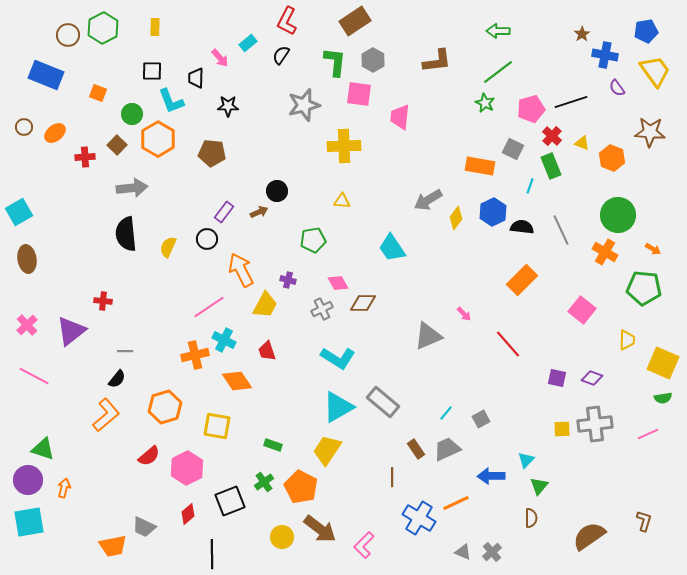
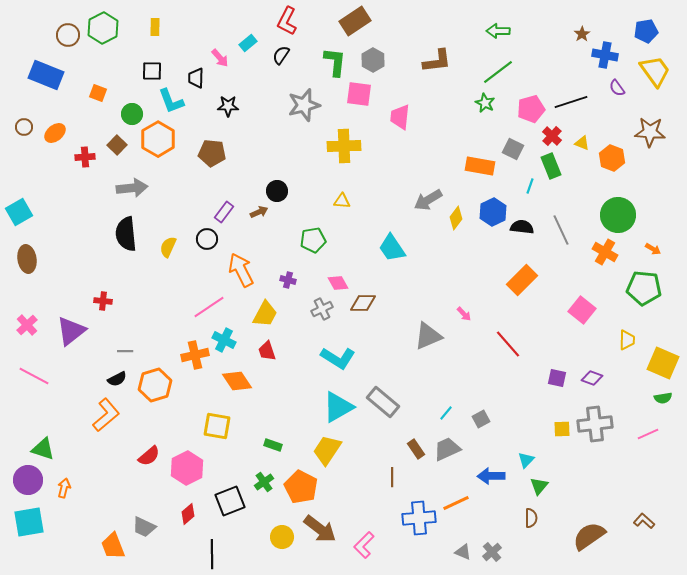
yellow trapezoid at (265, 305): moved 9 px down
black semicircle at (117, 379): rotated 24 degrees clockwise
orange hexagon at (165, 407): moved 10 px left, 22 px up
blue cross at (419, 518): rotated 36 degrees counterclockwise
brown L-shape at (644, 521): rotated 65 degrees counterclockwise
orange trapezoid at (113, 546): rotated 80 degrees clockwise
